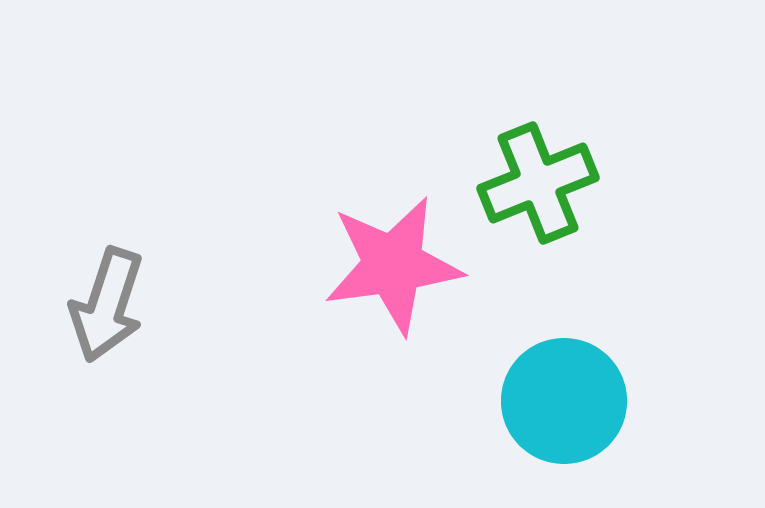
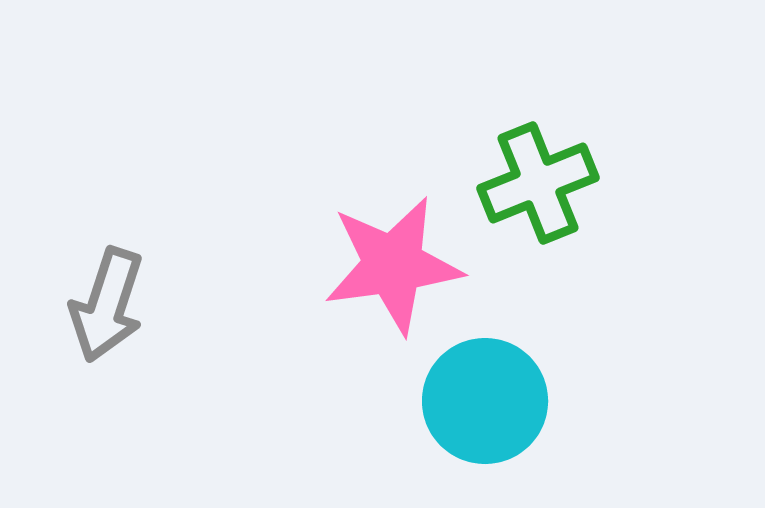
cyan circle: moved 79 px left
